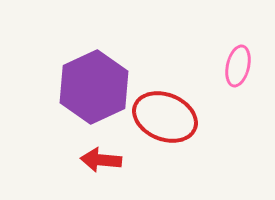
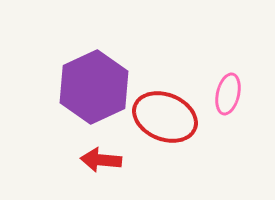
pink ellipse: moved 10 px left, 28 px down
